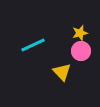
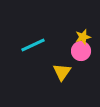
yellow star: moved 3 px right, 4 px down
yellow triangle: rotated 18 degrees clockwise
